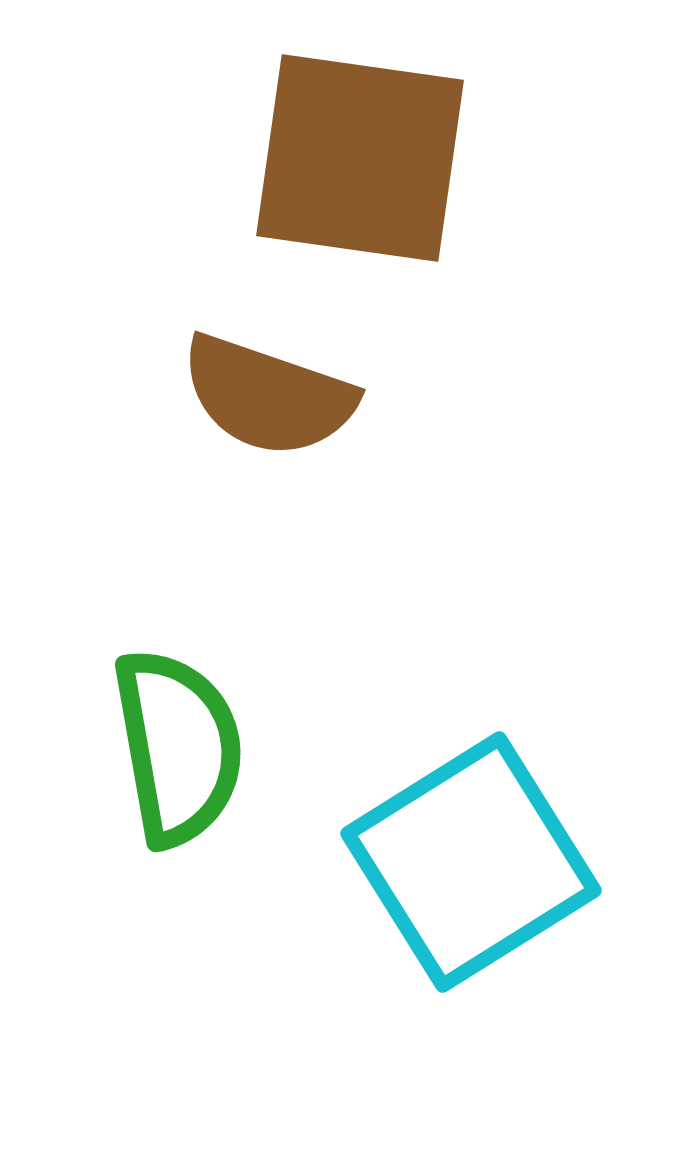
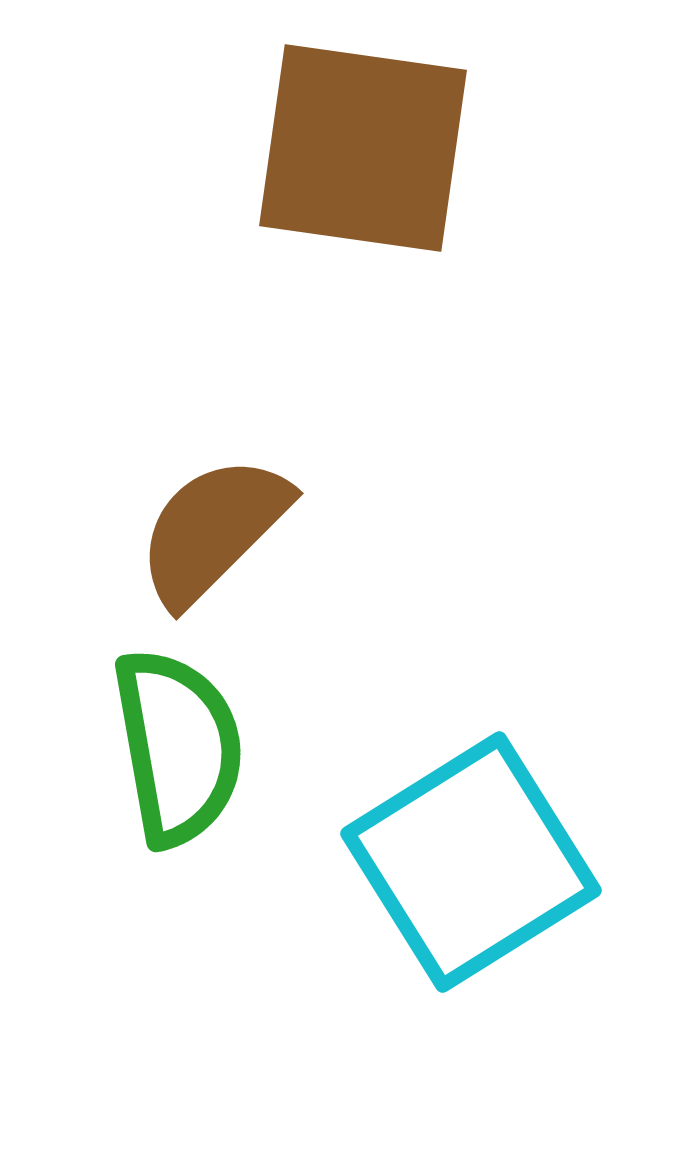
brown square: moved 3 px right, 10 px up
brown semicircle: moved 55 px left, 134 px down; rotated 116 degrees clockwise
